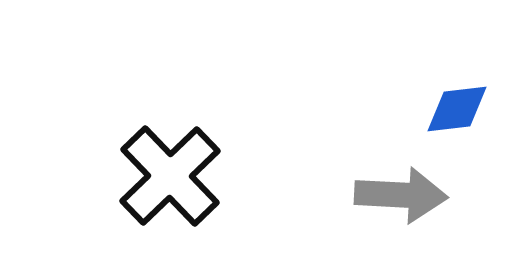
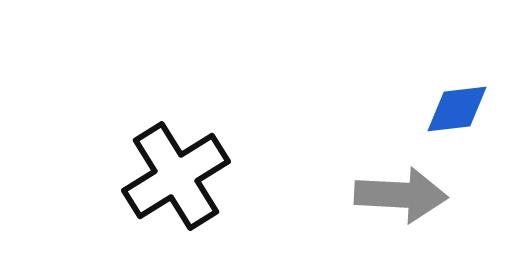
black cross: moved 6 px right; rotated 12 degrees clockwise
